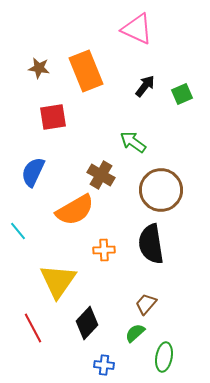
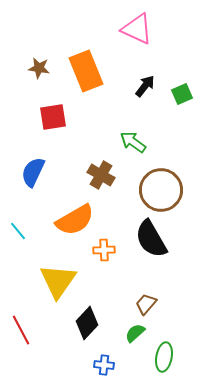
orange semicircle: moved 10 px down
black semicircle: moved 5 px up; rotated 21 degrees counterclockwise
red line: moved 12 px left, 2 px down
